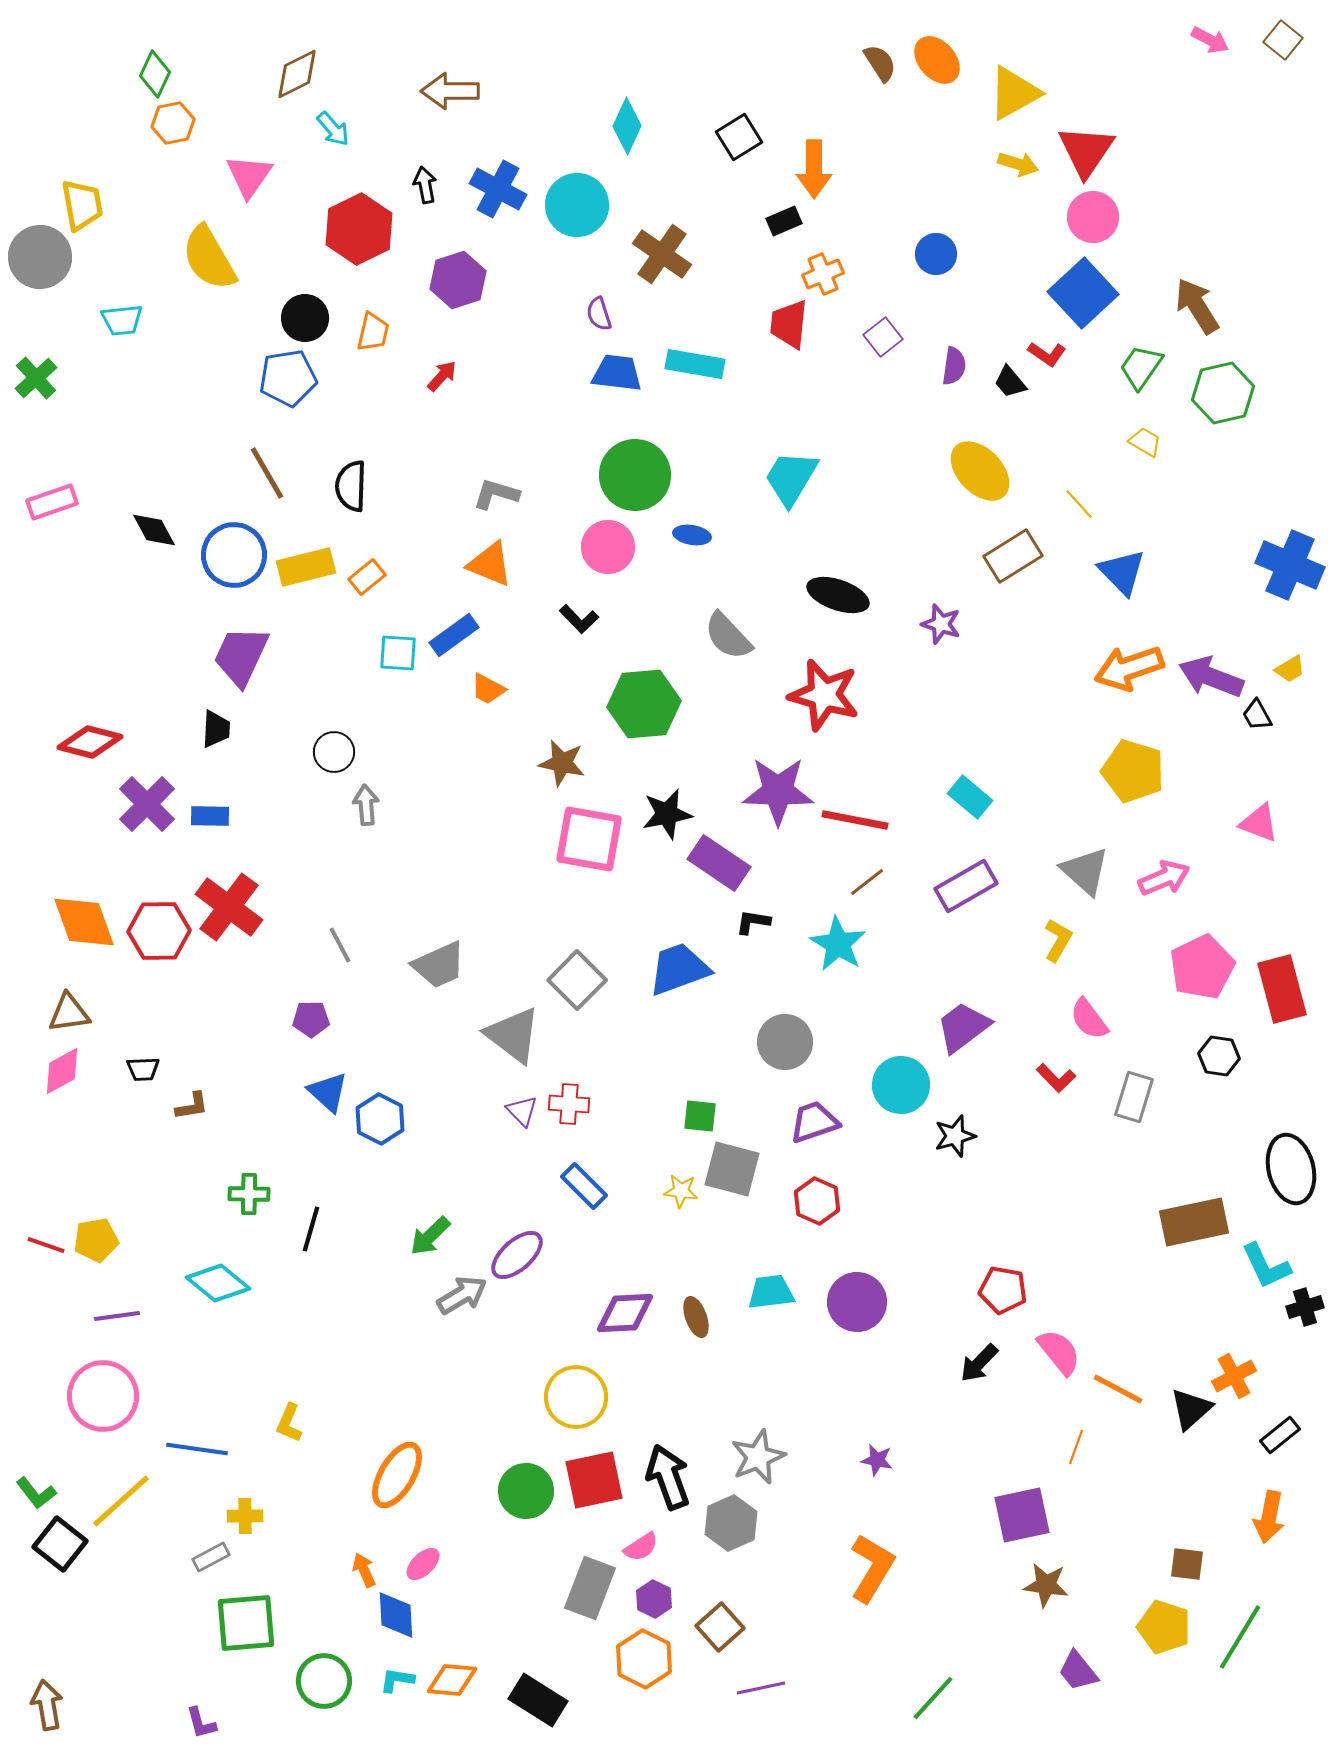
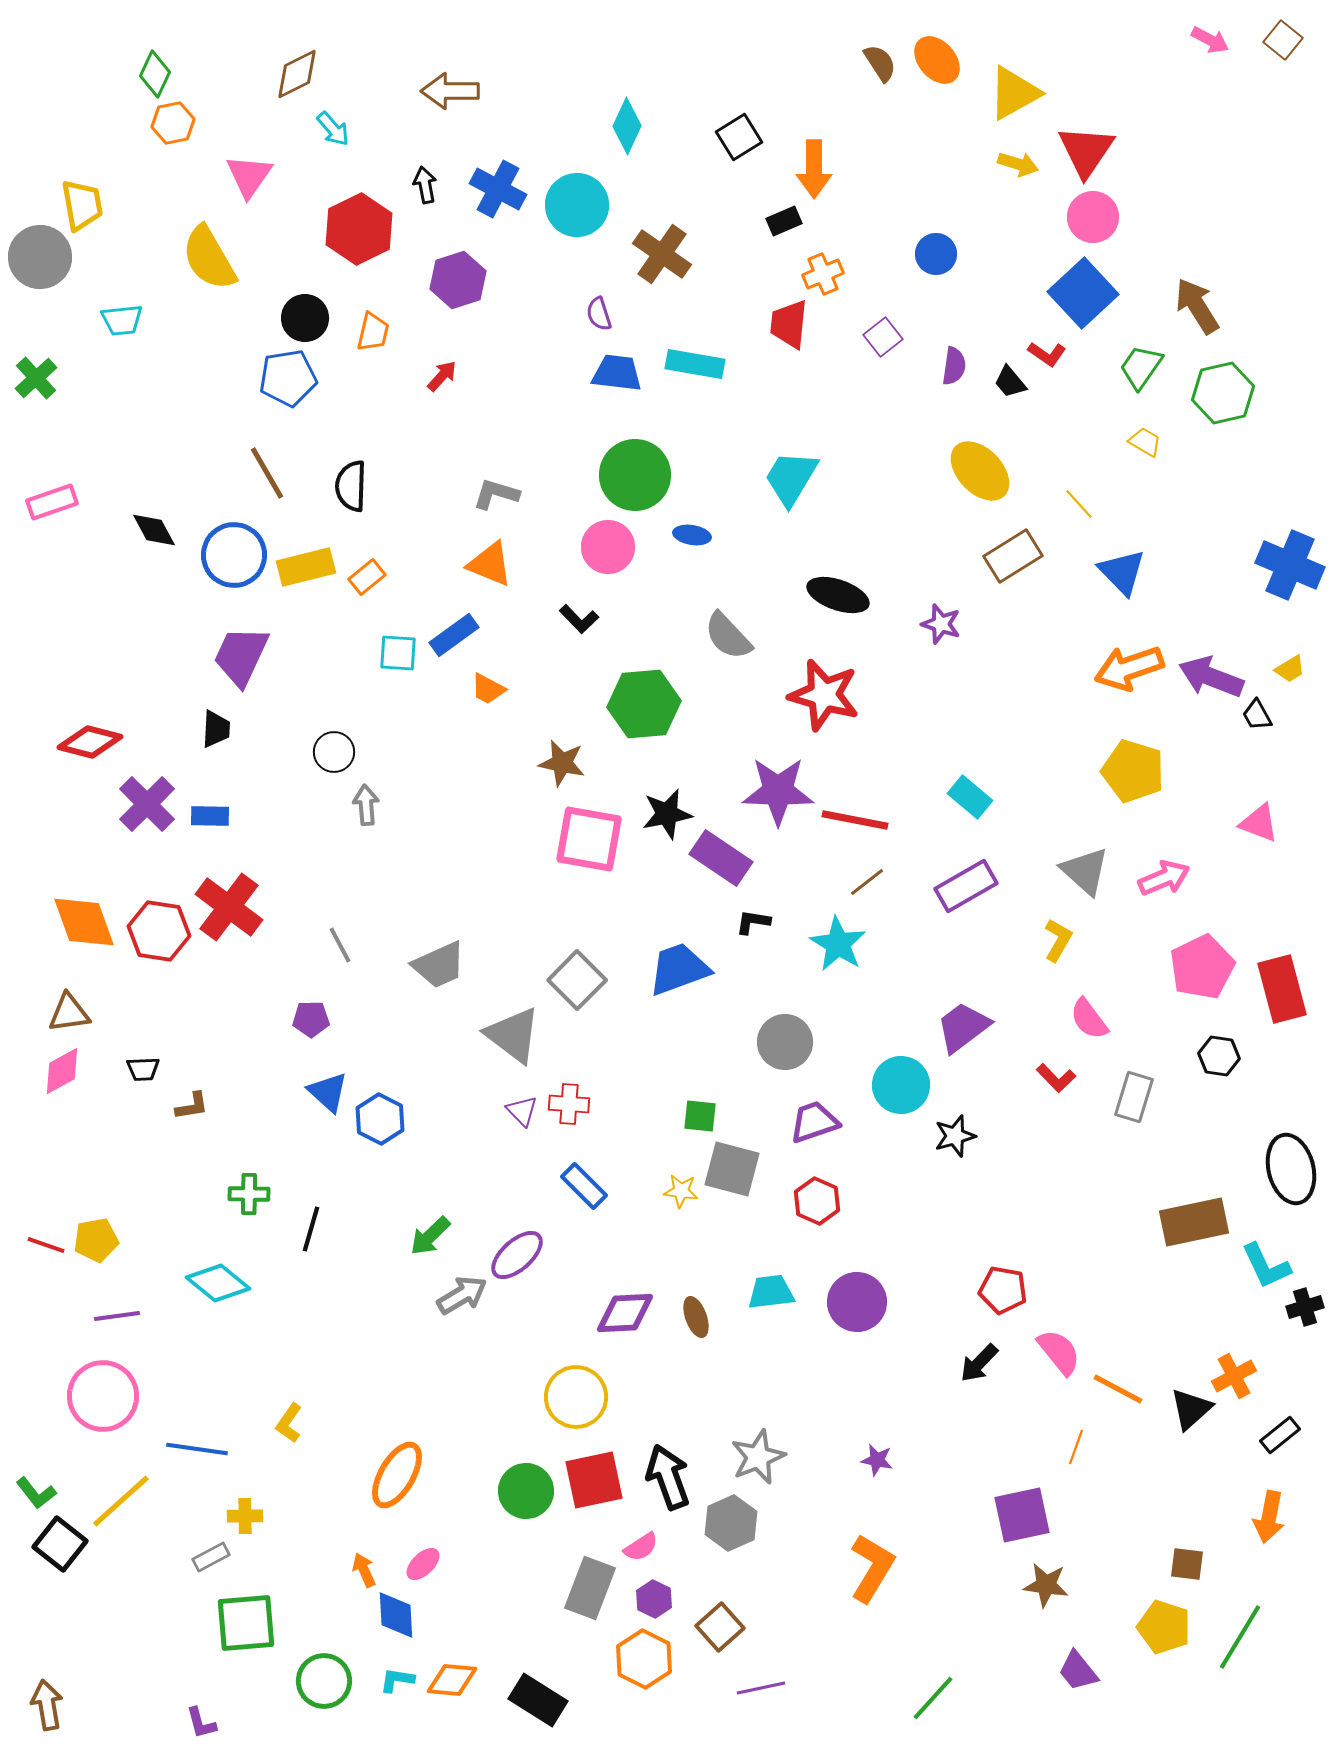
purple rectangle at (719, 863): moved 2 px right, 5 px up
red hexagon at (159, 931): rotated 10 degrees clockwise
yellow L-shape at (289, 1423): rotated 12 degrees clockwise
